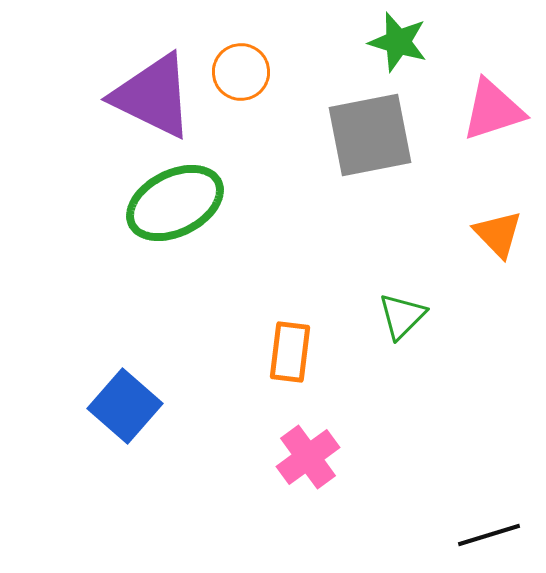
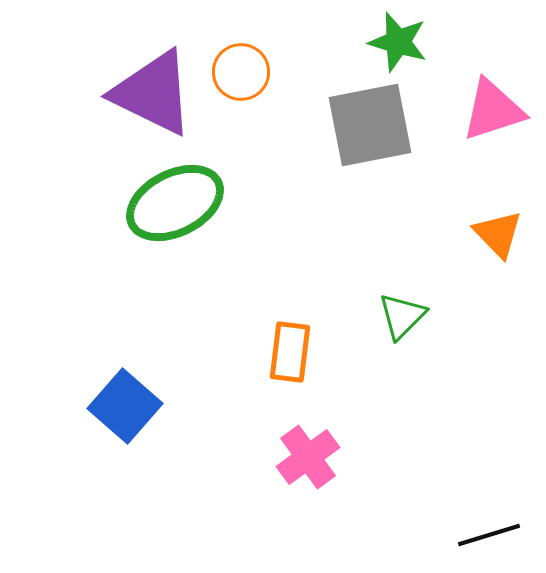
purple triangle: moved 3 px up
gray square: moved 10 px up
